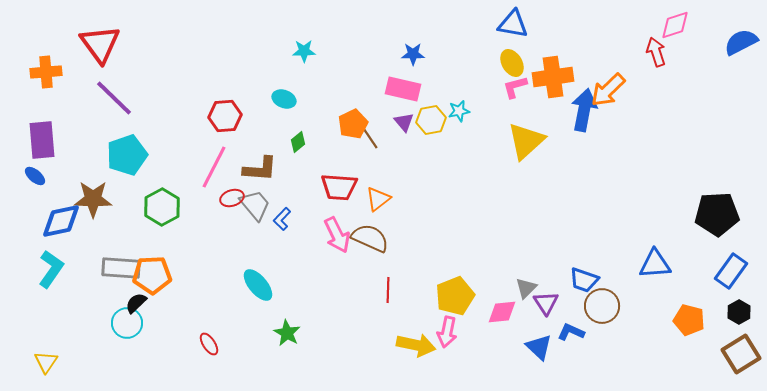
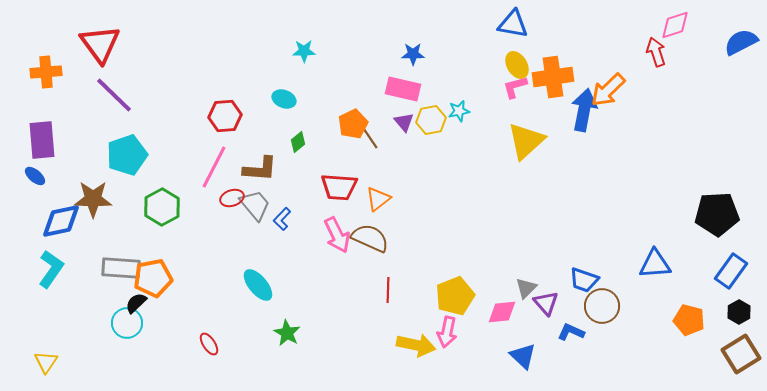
yellow ellipse at (512, 63): moved 5 px right, 2 px down
purple line at (114, 98): moved 3 px up
orange pentagon at (152, 275): moved 1 px right, 3 px down; rotated 9 degrees counterclockwise
purple triangle at (546, 303): rotated 8 degrees counterclockwise
blue triangle at (539, 347): moved 16 px left, 9 px down
